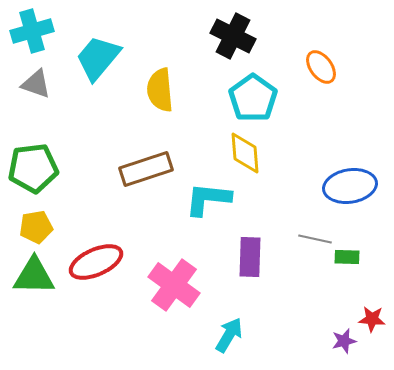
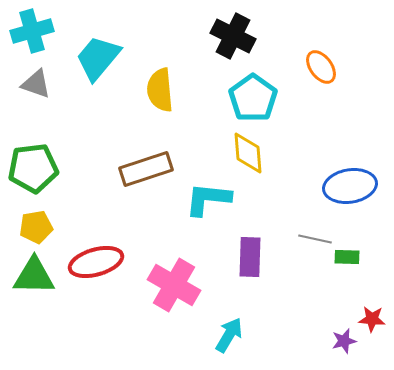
yellow diamond: moved 3 px right
red ellipse: rotated 8 degrees clockwise
pink cross: rotated 6 degrees counterclockwise
